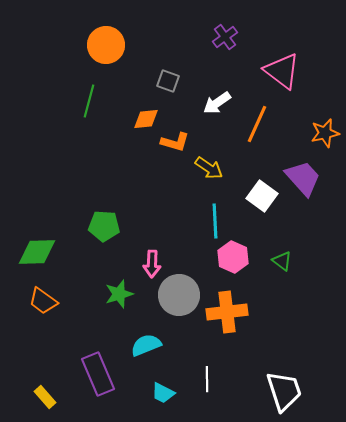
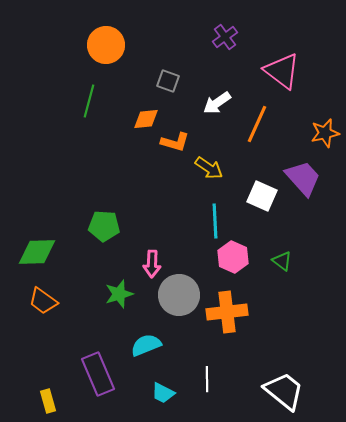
white square: rotated 12 degrees counterclockwise
white trapezoid: rotated 33 degrees counterclockwise
yellow rectangle: moved 3 px right, 4 px down; rotated 25 degrees clockwise
